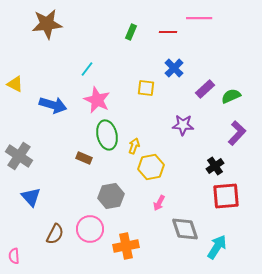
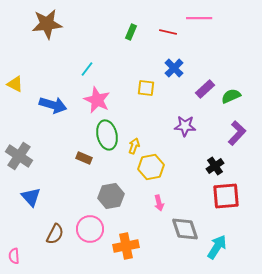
red line: rotated 12 degrees clockwise
purple star: moved 2 px right, 1 px down
pink arrow: rotated 42 degrees counterclockwise
